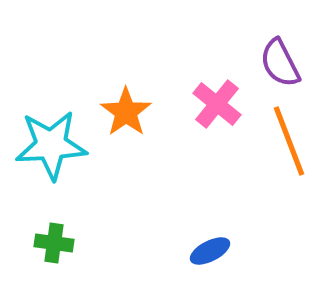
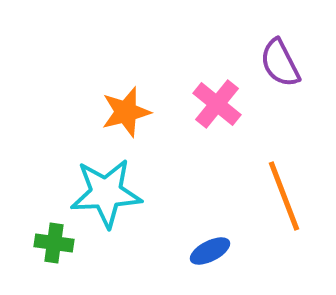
orange star: rotated 21 degrees clockwise
orange line: moved 5 px left, 55 px down
cyan star: moved 55 px right, 48 px down
